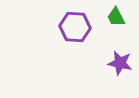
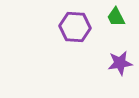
purple star: rotated 20 degrees counterclockwise
